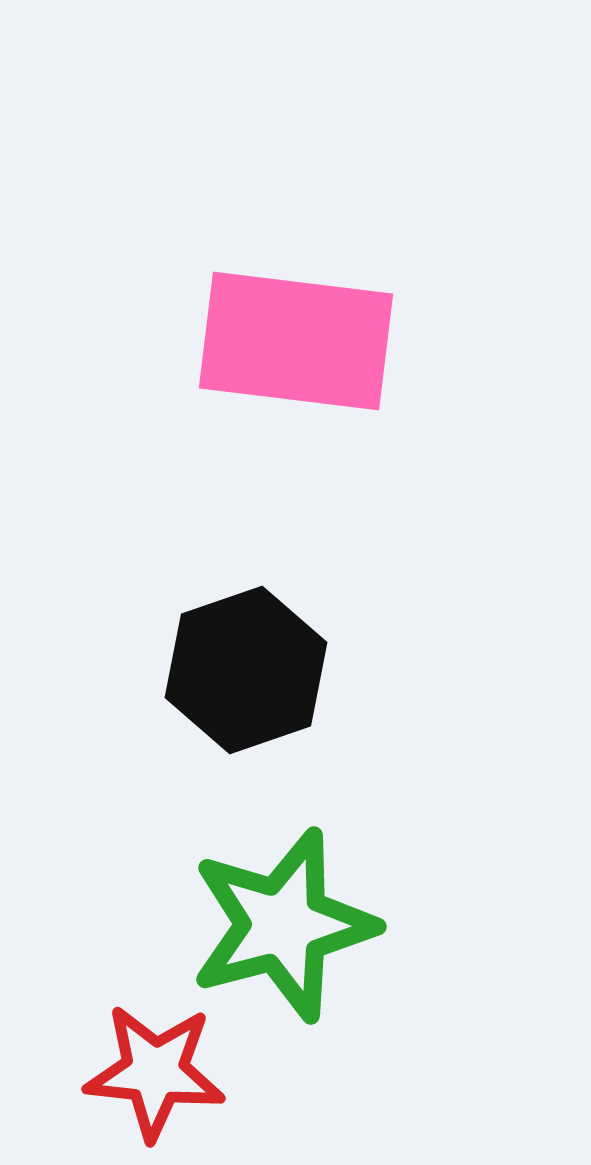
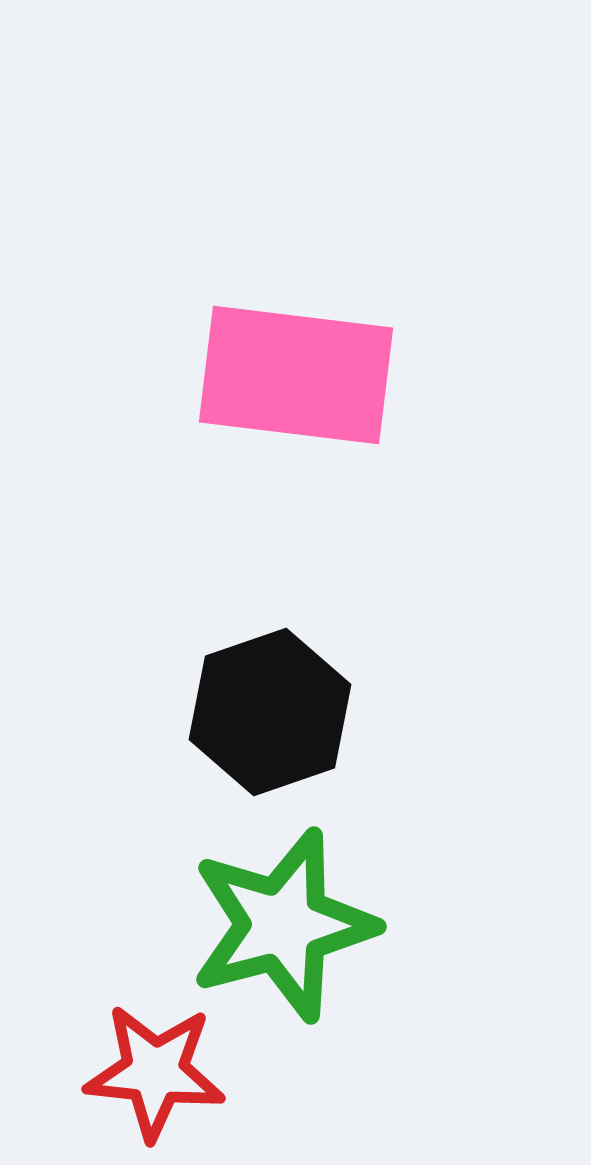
pink rectangle: moved 34 px down
black hexagon: moved 24 px right, 42 px down
